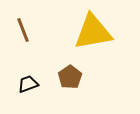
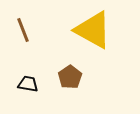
yellow triangle: moved 2 px up; rotated 39 degrees clockwise
black trapezoid: rotated 30 degrees clockwise
